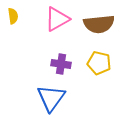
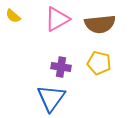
yellow semicircle: rotated 140 degrees clockwise
brown semicircle: moved 1 px right
purple cross: moved 3 px down
